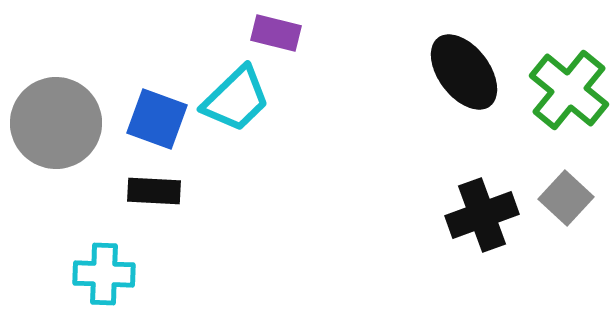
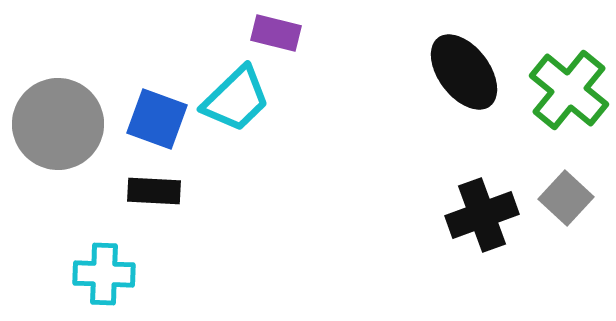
gray circle: moved 2 px right, 1 px down
